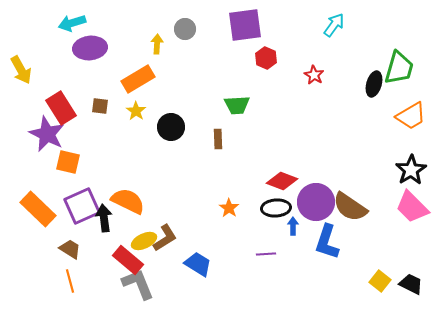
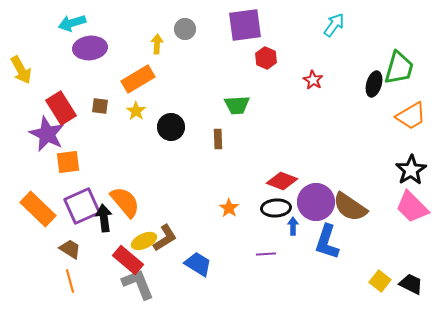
red star at (314, 75): moved 1 px left, 5 px down
orange square at (68, 162): rotated 20 degrees counterclockwise
orange semicircle at (128, 201): moved 3 px left, 1 px down; rotated 24 degrees clockwise
